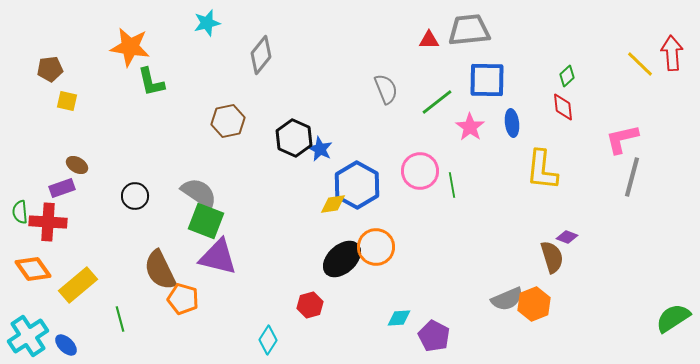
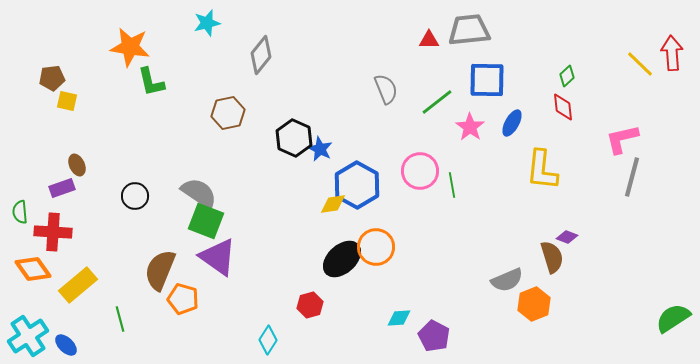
brown pentagon at (50, 69): moved 2 px right, 9 px down
brown hexagon at (228, 121): moved 8 px up
blue ellipse at (512, 123): rotated 36 degrees clockwise
brown ellipse at (77, 165): rotated 35 degrees clockwise
red cross at (48, 222): moved 5 px right, 10 px down
purple triangle at (218, 257): rotated 21 degrees clockwise
brown semicircle at (160, 270): rotated 48 degrees clockwise
gray semicircle at (507, 299): moved 19 px up
